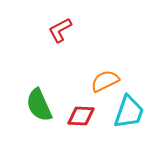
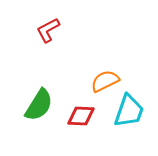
red L-shape: moved 12 px left
green semicircle: rotated 124 degrees counterclockwise
cyan trapezoid: moved 1 px up
